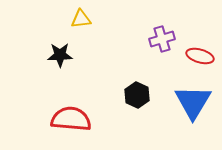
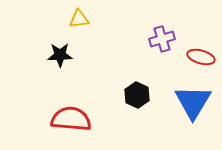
yellow triangle: moved 2 px left
red ellipse: moved 1 px right, 1 px down
